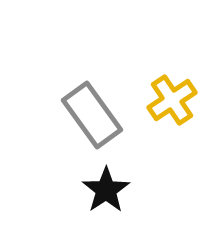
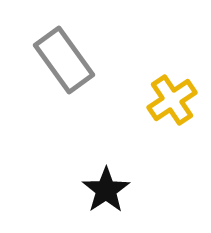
gray rectangle: moved 28 px left, 55 px up
